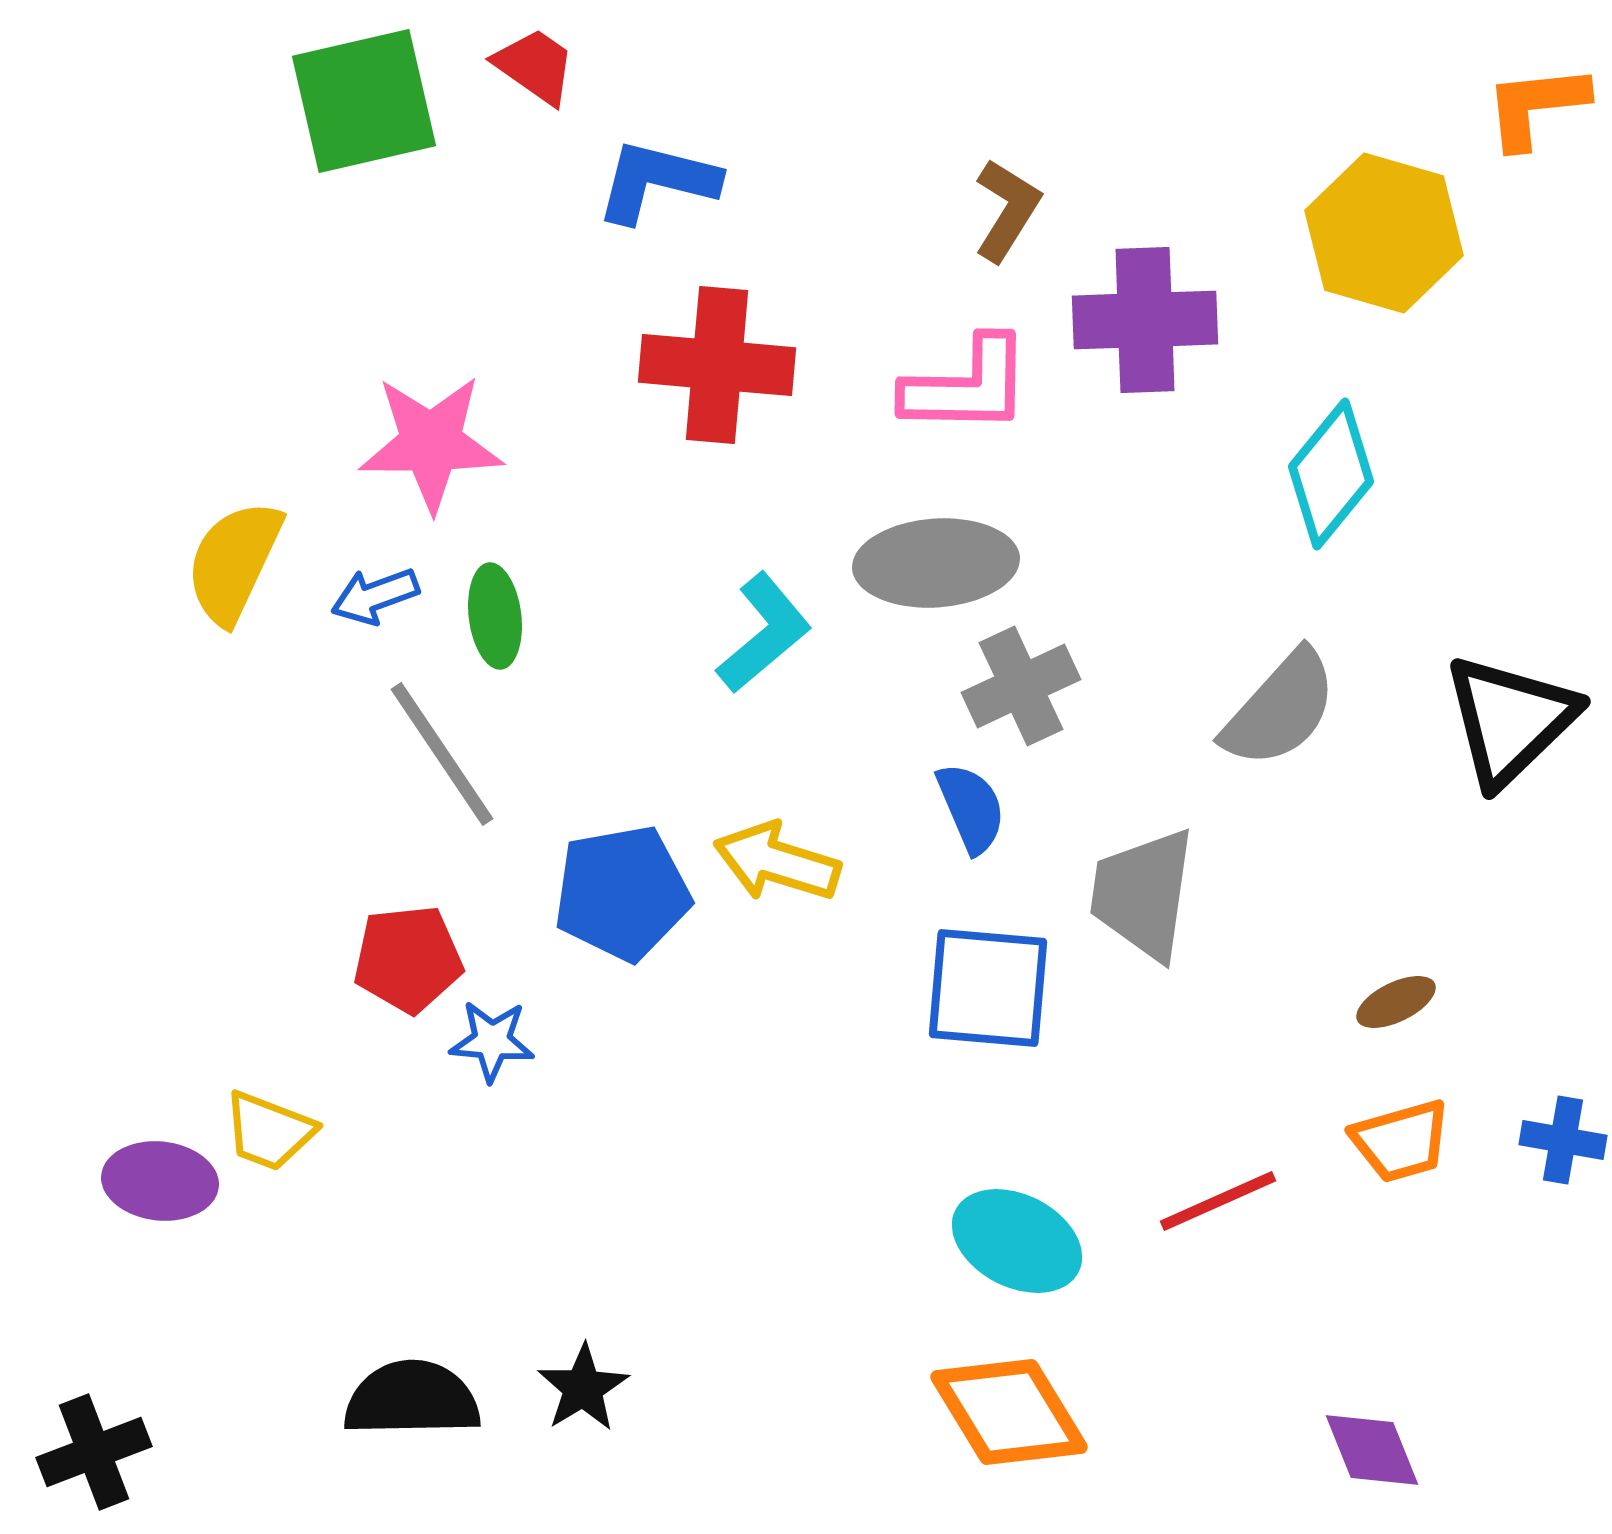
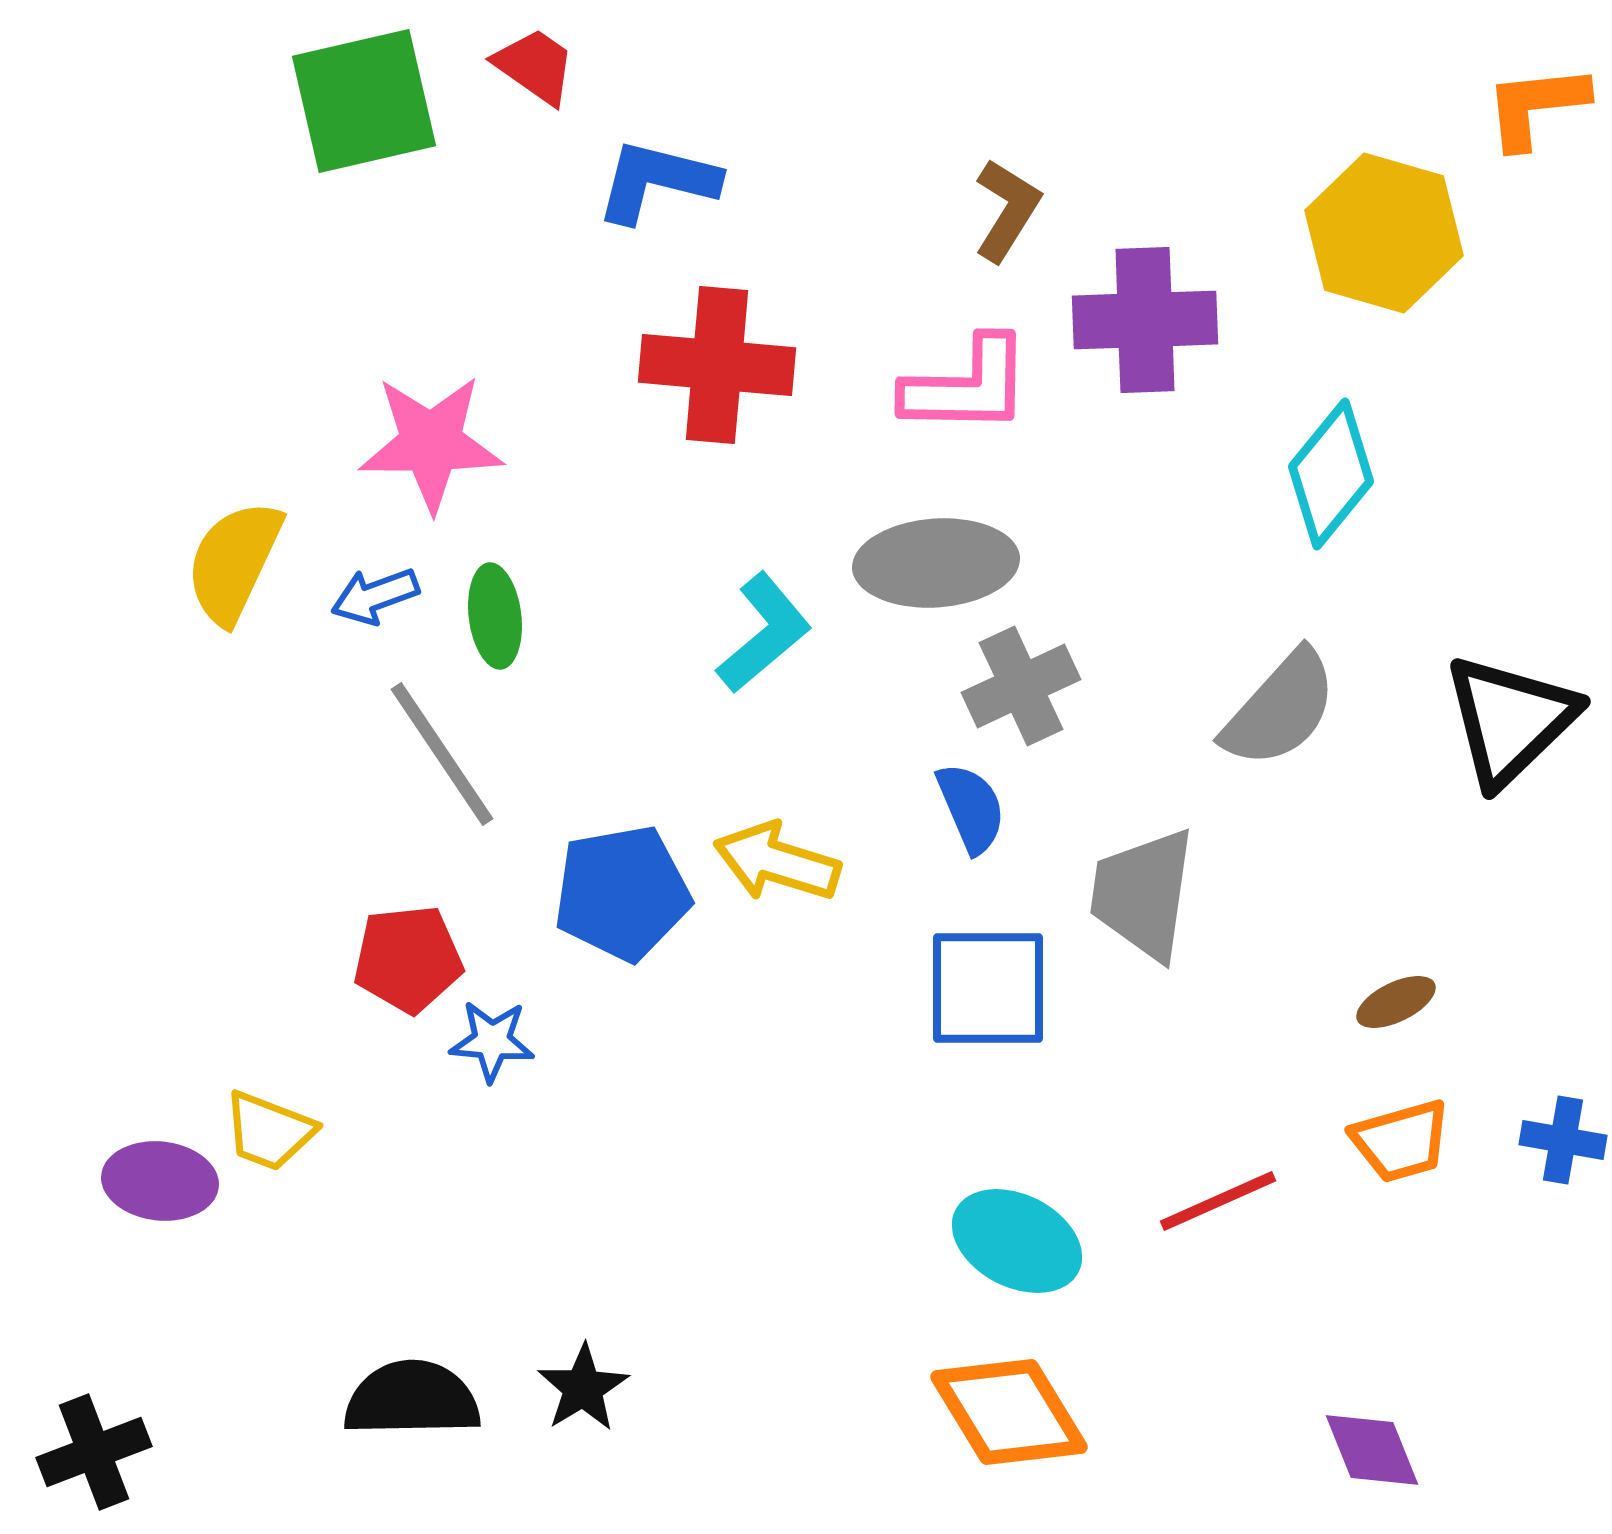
blue square: rotated 5 degrees counterclockwise
